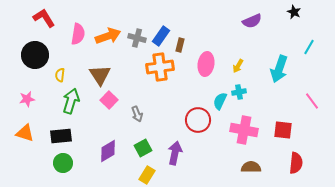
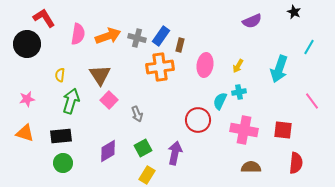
black circle: moved 8 px left, 11 px up
pink ellipse: moved 1 px left, 1 px down
